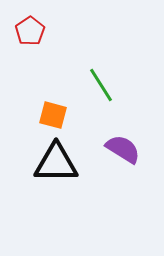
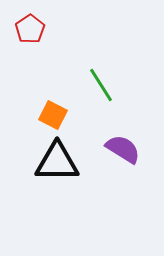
red pentagon: moved 2 px up
orange square: rotated 12 degrees clockwise
black triangle: moved 1 px right, 1 px up
